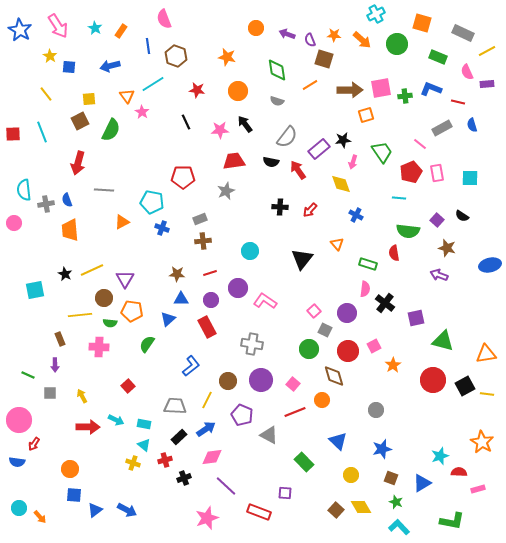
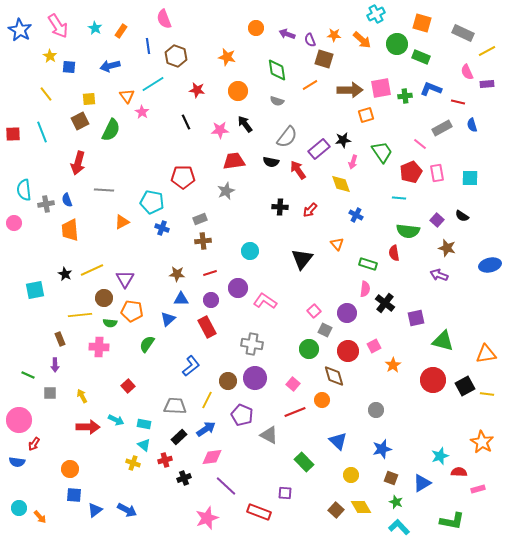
green rectangle at (438, 57): moved 17 px left
purple circle at (261, 380): moved 6 px left, 2 px up
